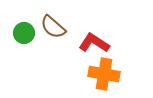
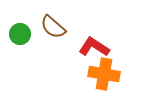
green circle: moved 4 px left, 1 px down
red L-shape: moved 4 px down
